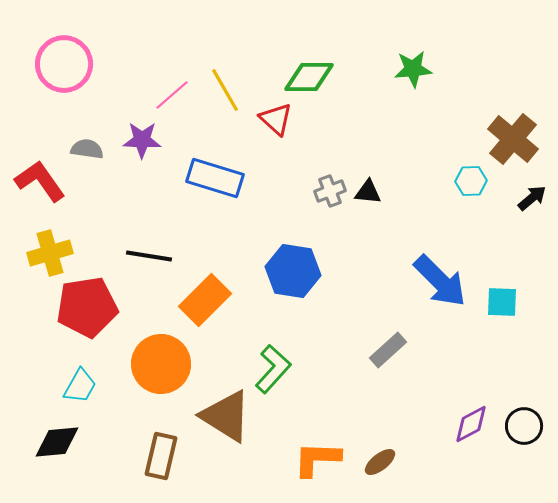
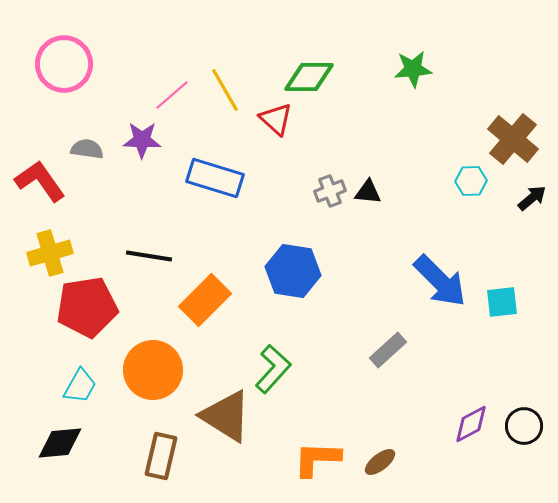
cyan square: rotated 8 degrees counterclockwise
orange circle: moved 8 px left, 6 px down
black diamond: moved 3 px right, 1 px down
